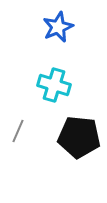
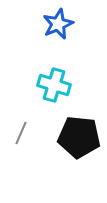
blue star: moved 3 px up
gray line: moved 3 px right, 2 px down
